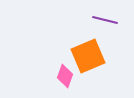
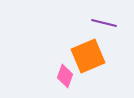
purple line: moved 1 px left, 3 px down
